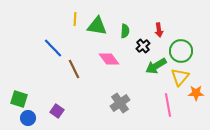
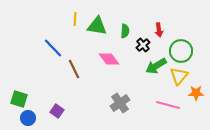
black cross: moved 1 px up
yellow triangle: moved 1 px left, 1 px up
pink line: rotated 65 degrees counterclockwise
